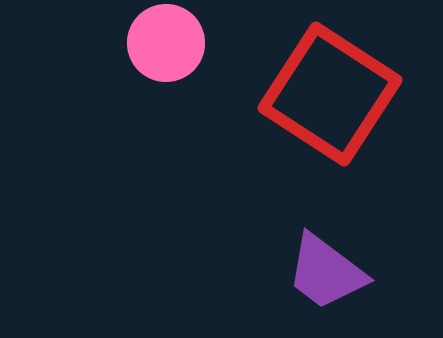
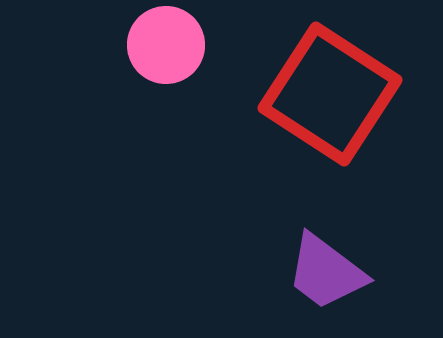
pink circle: moved 2 px down
